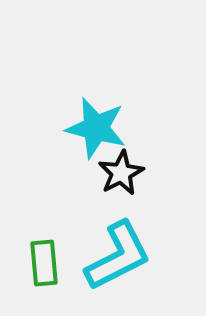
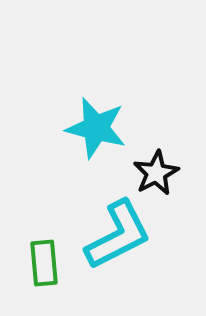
black star: moved 35 px right
cyan L-shape: moved 21 px up
